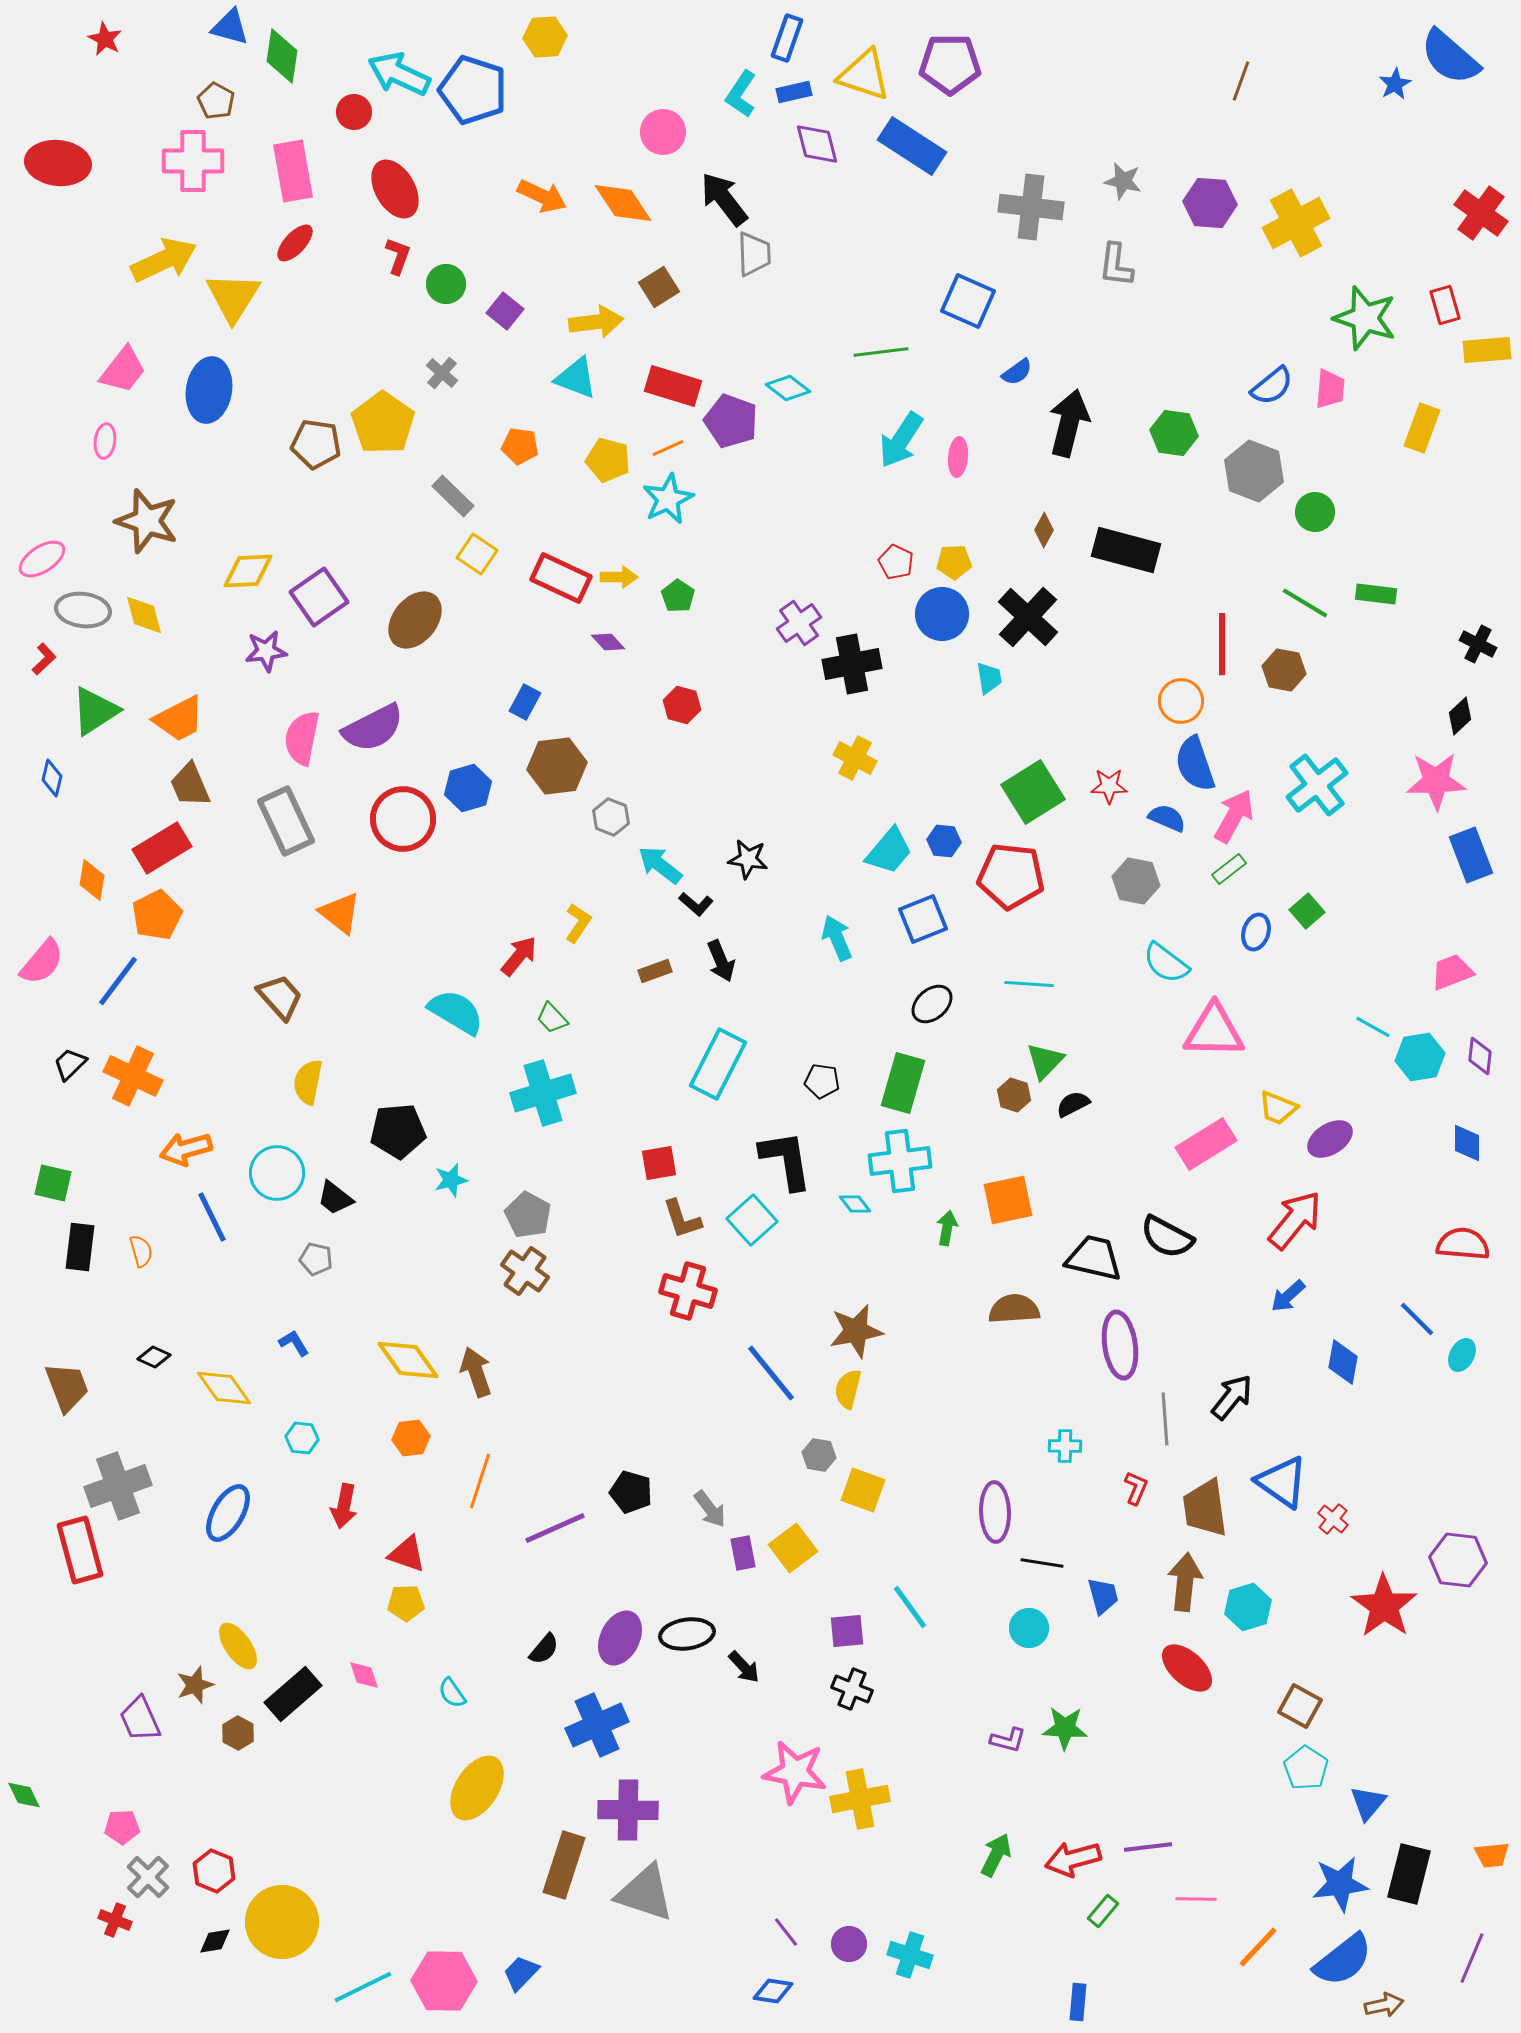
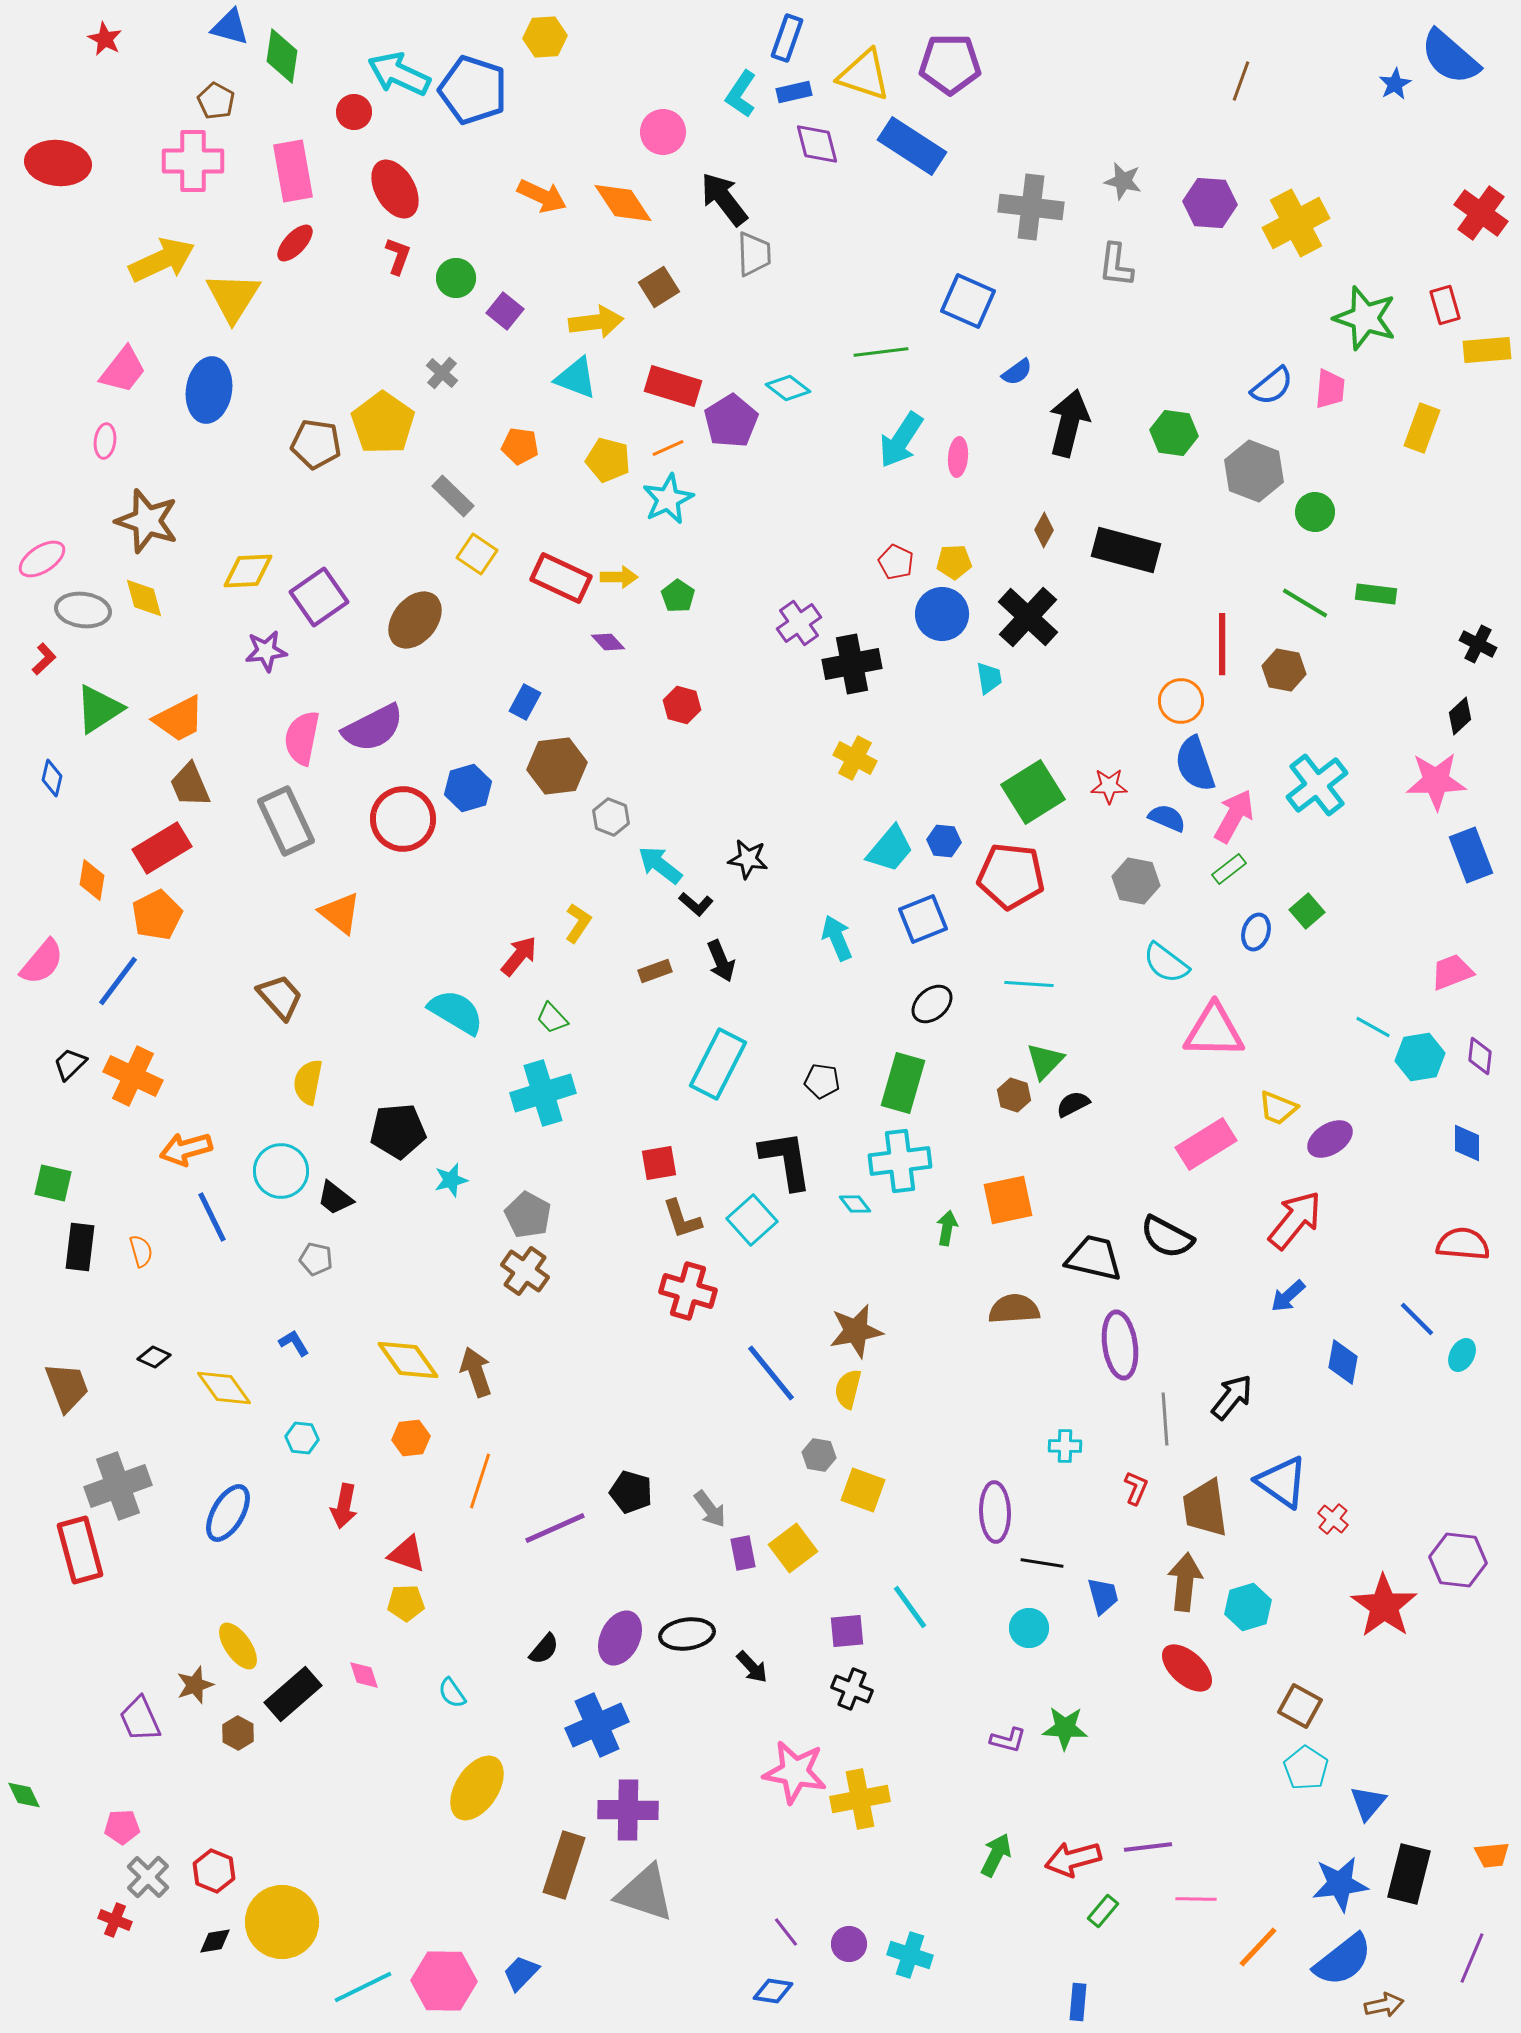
yellow arrow at (164, 260): moved 2 px left
green circle at (446, 284): moved 10 px right, 6 px up
purple pentagon at (731, 421): rotated 20 degrees clockwise
yellow diamond at (144, 615): moved 17 px up
green triangle at (95, 711): moved 4 px right, 2 px up
cyan trapezoid at (889, 851): moved 1 px right, 2 px up
cyan circle at (277, 1173): moved 4 px right, 2 px up
black arrow at (744, 1667): moved 8 px right
